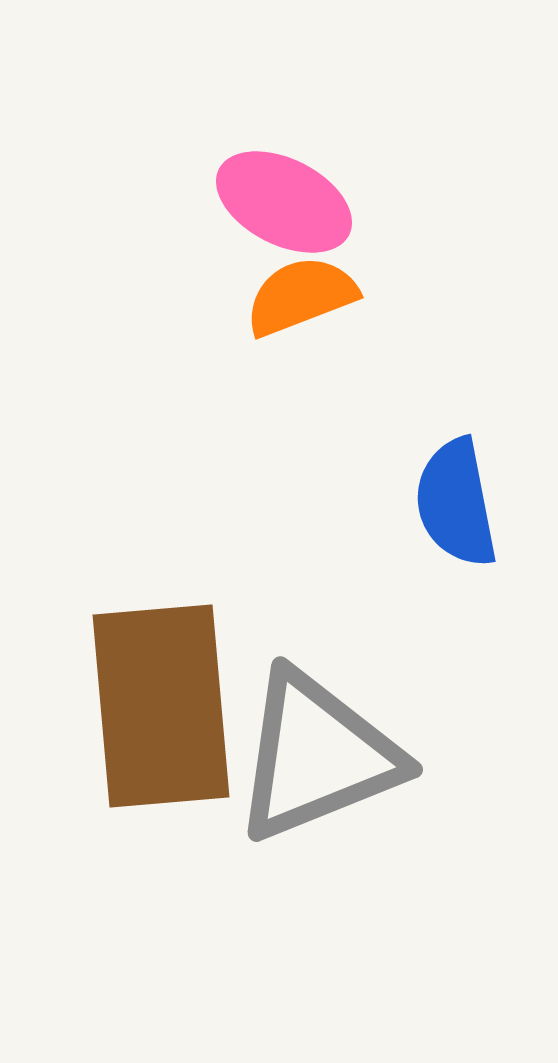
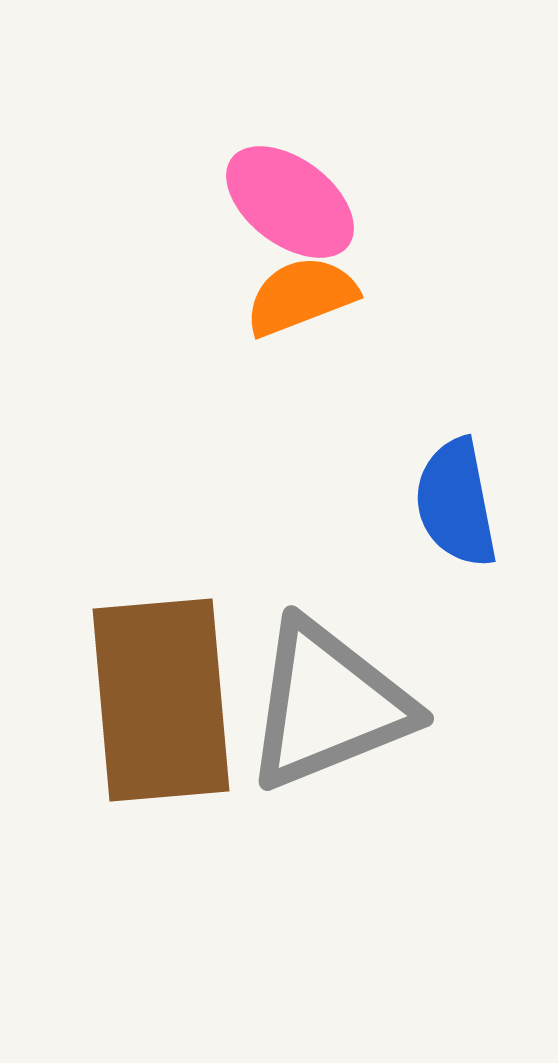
pink ellipse: moved 6 px right; rotated 10 degrees clockwise
brown rectangle: moved 6 px up
gray triangle: moved 11 px right, 51 px up
